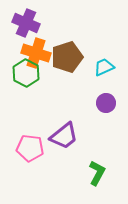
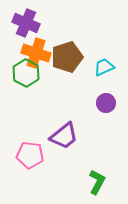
pink pentagon: moved 7 px down
green L-shape: moved 9 px down
